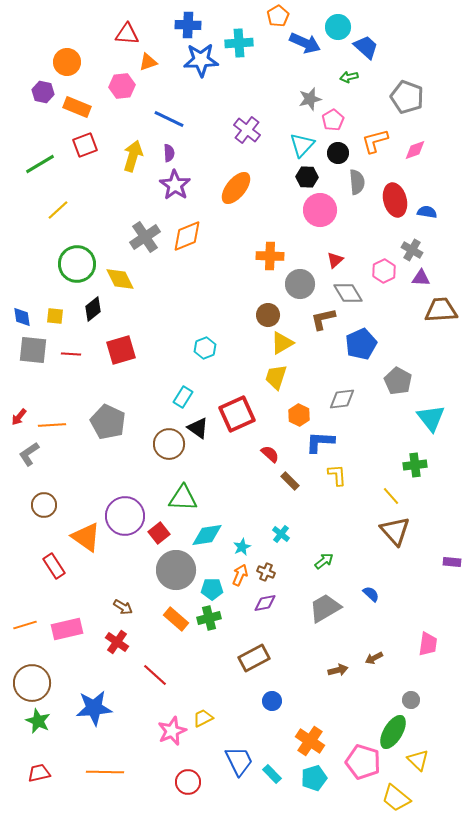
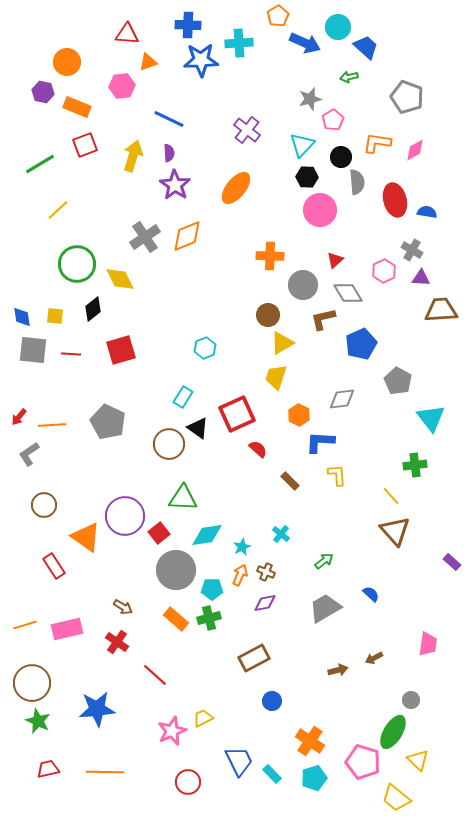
orange L-shape at (375, 141): moved 2 px right, 2 px down; rotated 24 degrees clockwise
pink diamond at (415, 150): rotated 10 degrees counterclockwise
black circle at (338, 153): moved 3 px right, 4 px down
gray circle at (300, 284): moved 3 px right, 1 px down
red semicircle at (270, 454): moved 12 px left, 5 px up
purple rectangle at (452, 562): rotated 36 degrees clockwise
blue star at (94, 708): moved 3 px right, 1 px down
red trapezoid at (39, 773): moved 9 px right, 4 px up
